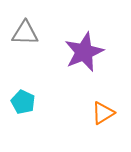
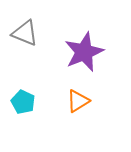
gray triangle: rotated 20 degrees clockwise
orange triangle: moved 25 px left, 12 px up
